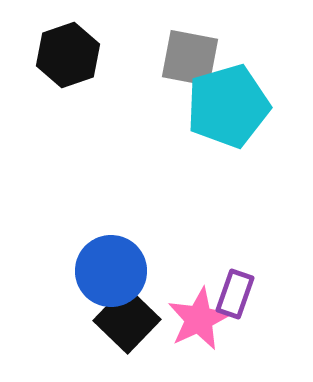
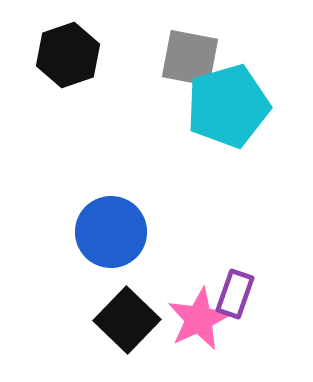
blue circle: moved 39 px up
